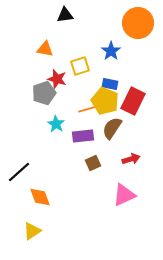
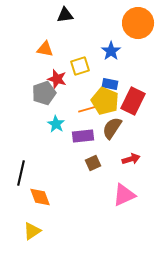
black line: moved 2 px right, 1 px down; rotated 35 degrees counterclockwise
